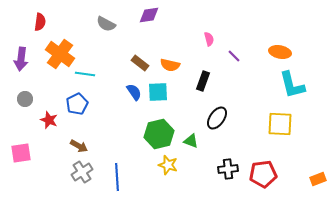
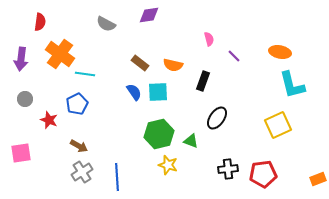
orange semicircle: moved 3 px right
yellow square: moved 2 px left, 1 px down; rotated 28 degrees counterclockwise
